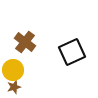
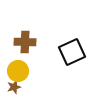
brown cross: rotated 35 degrees counterclockwise
yellow circle: moved 5 px right, 1 px down
